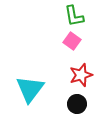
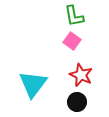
red star: rotated 30 degrees counterclockwise
cyan triangle: moved 3 px right, 5 px up
black circle: moved 2 px up
